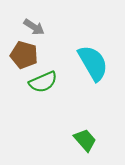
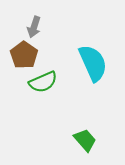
gray arrow: rotated 75 degrees clockwise
brown pentagon: rotated 20 degrees clockwise
cyan semicircle: rotated 6 degrees clockwise
